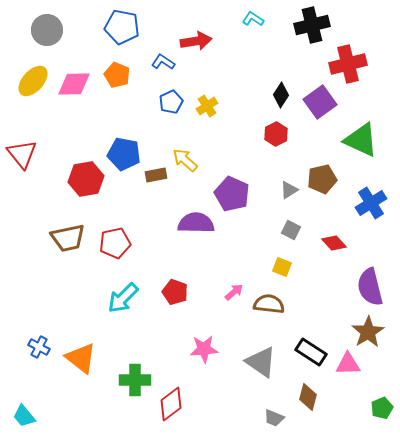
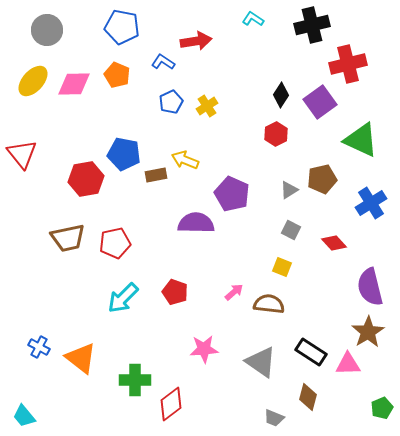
yellow arrow at (185, 160): rotated 20 degrees counterclockwise
